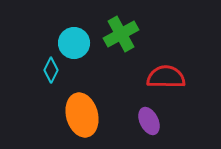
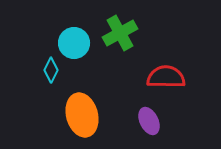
green cross: moved 1 px left, 1 px up
